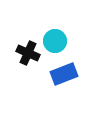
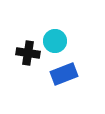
black cross: rotated 15 degrees counterclockwise
